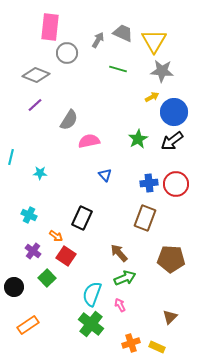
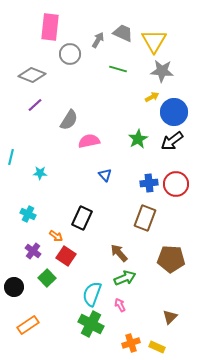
gray circle: moved 3 px right, 1 px down
gray diamond: moved 4 px left
cyan cross: moved 1 px left, 1 px up
green cross: rotated 10 degrees counterclockwise
